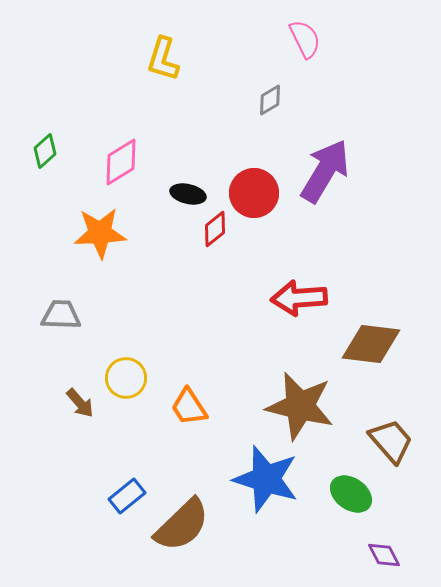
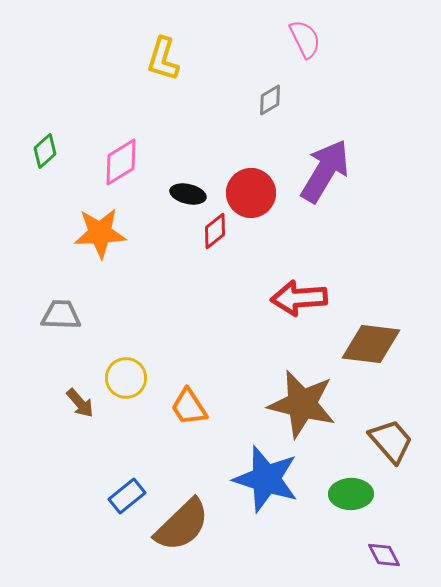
red circle: moved 3 px left
red diamond: moved 2 px down
brown star: moved 2 px right, 2 px up
green ellipse: rotated 36 degrees counterclockwise
